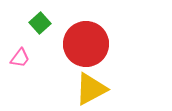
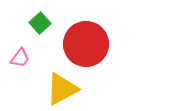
yellow triangle: moved 29 px left
